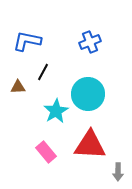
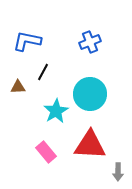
cyan circle: moved 2 px right
